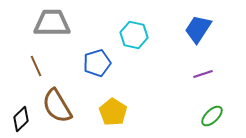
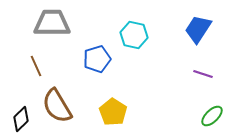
blue pentagon: moved 4 px up
purple line: rotated 36 degrees clockwise
